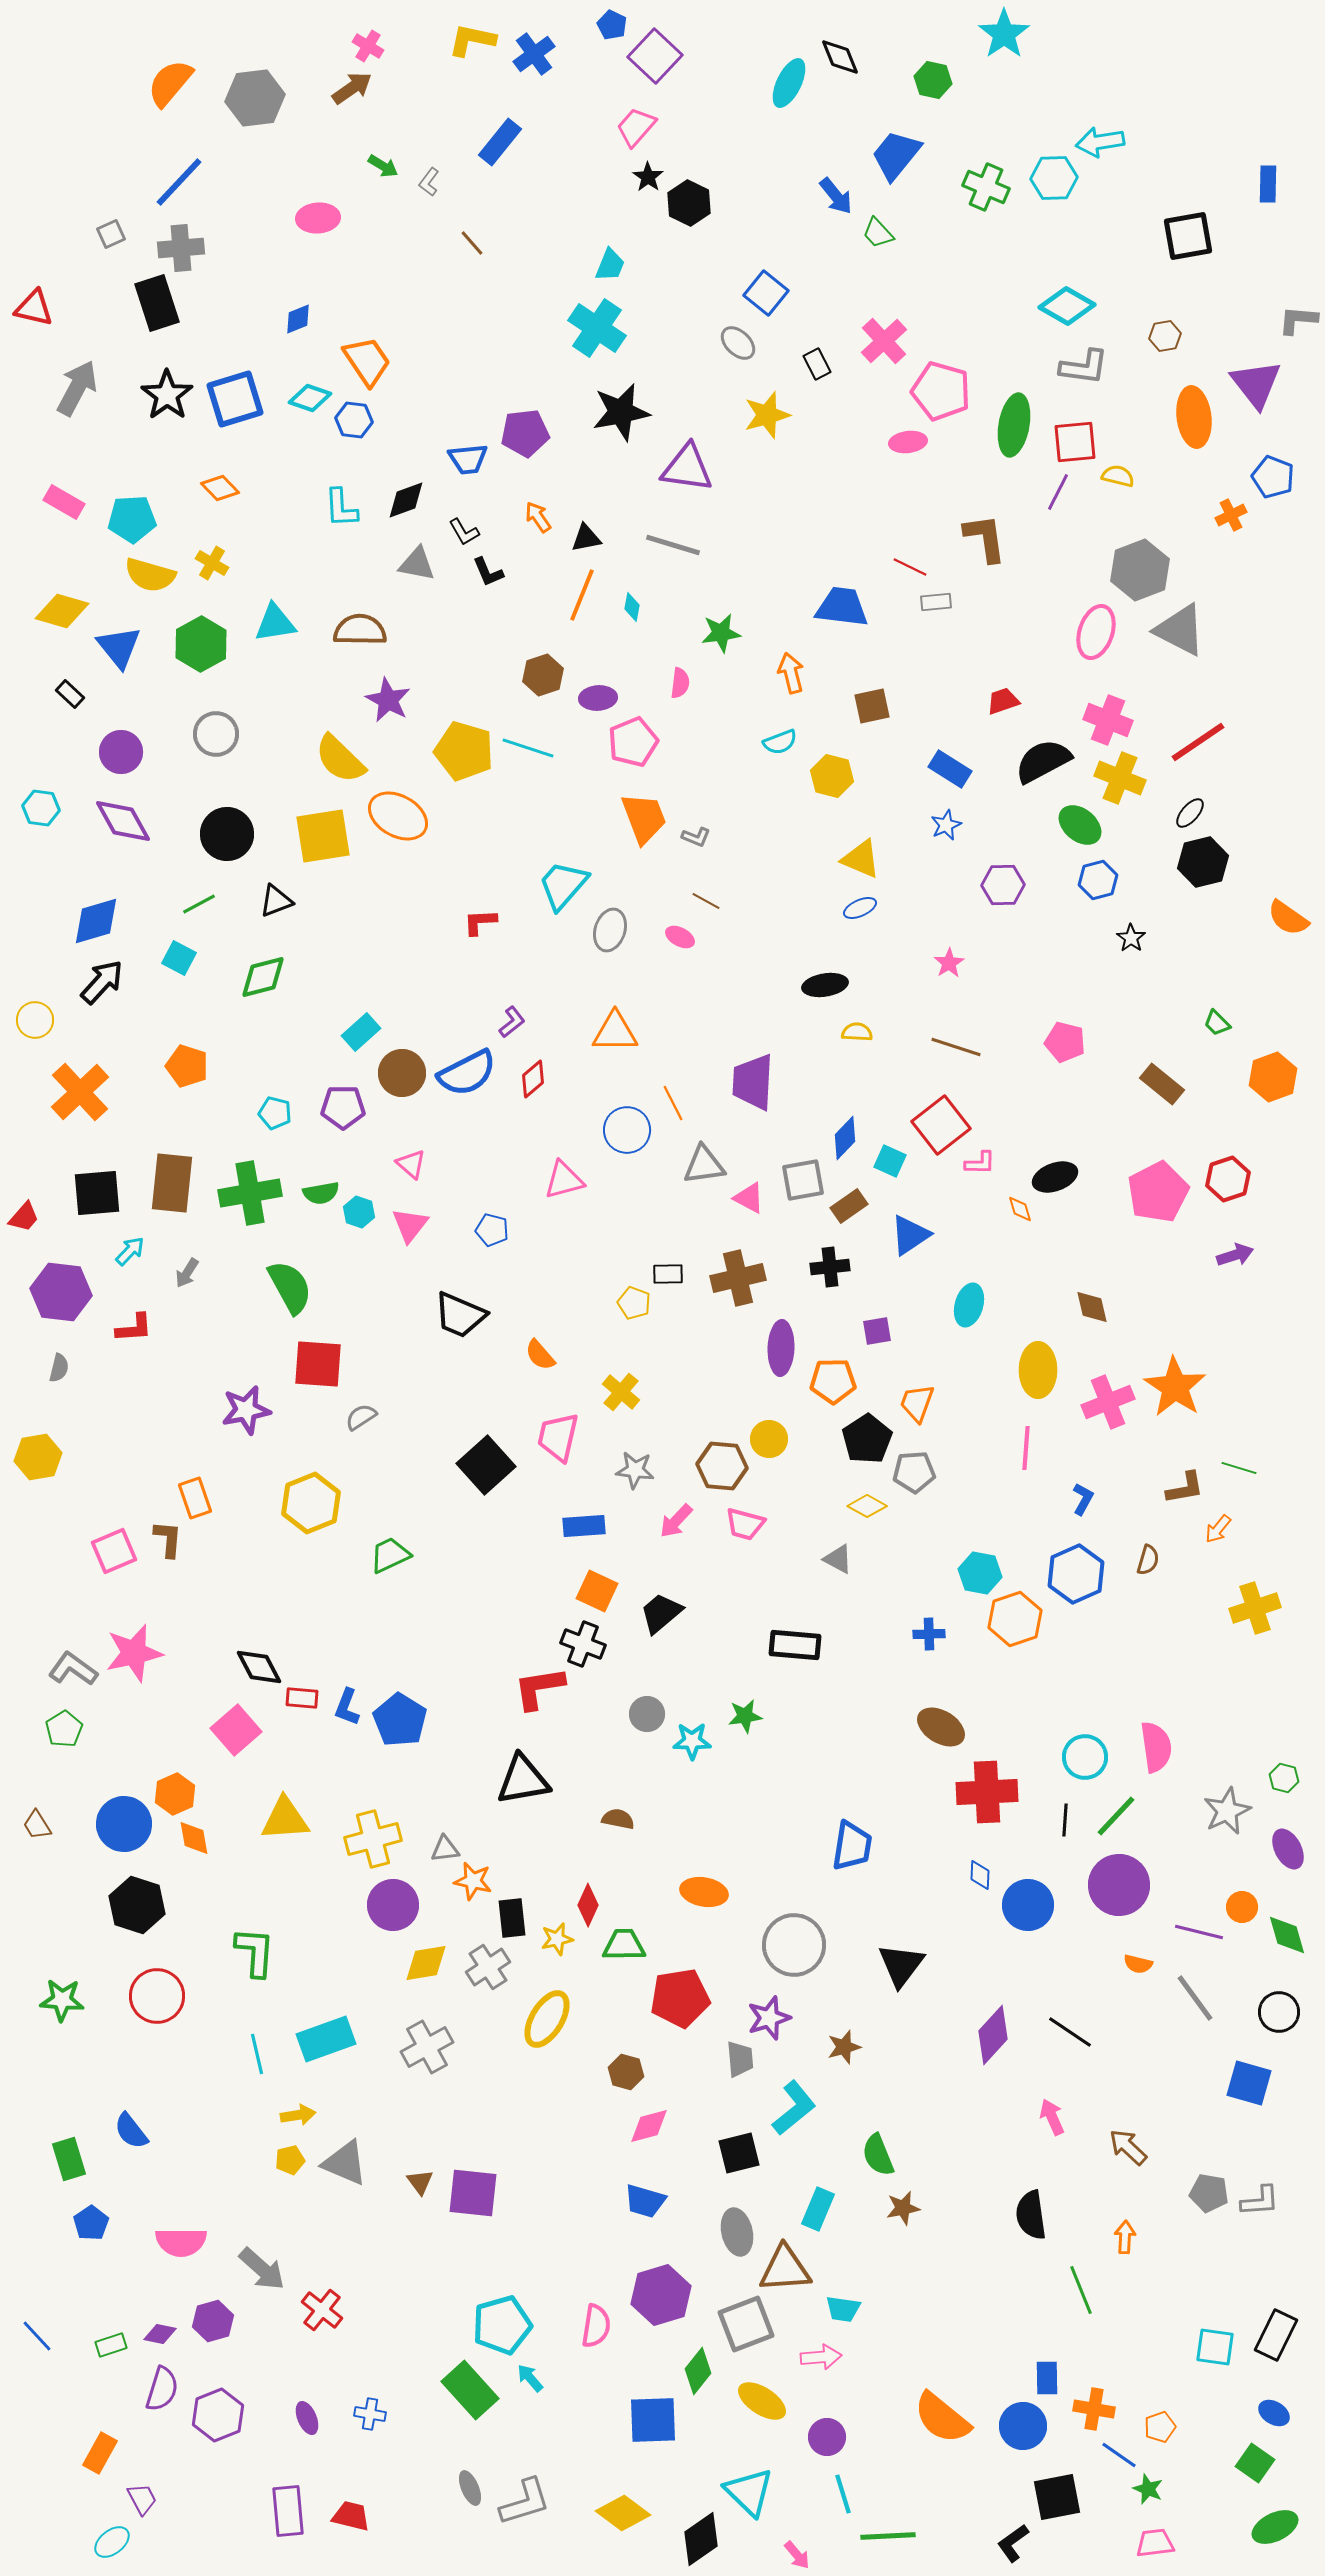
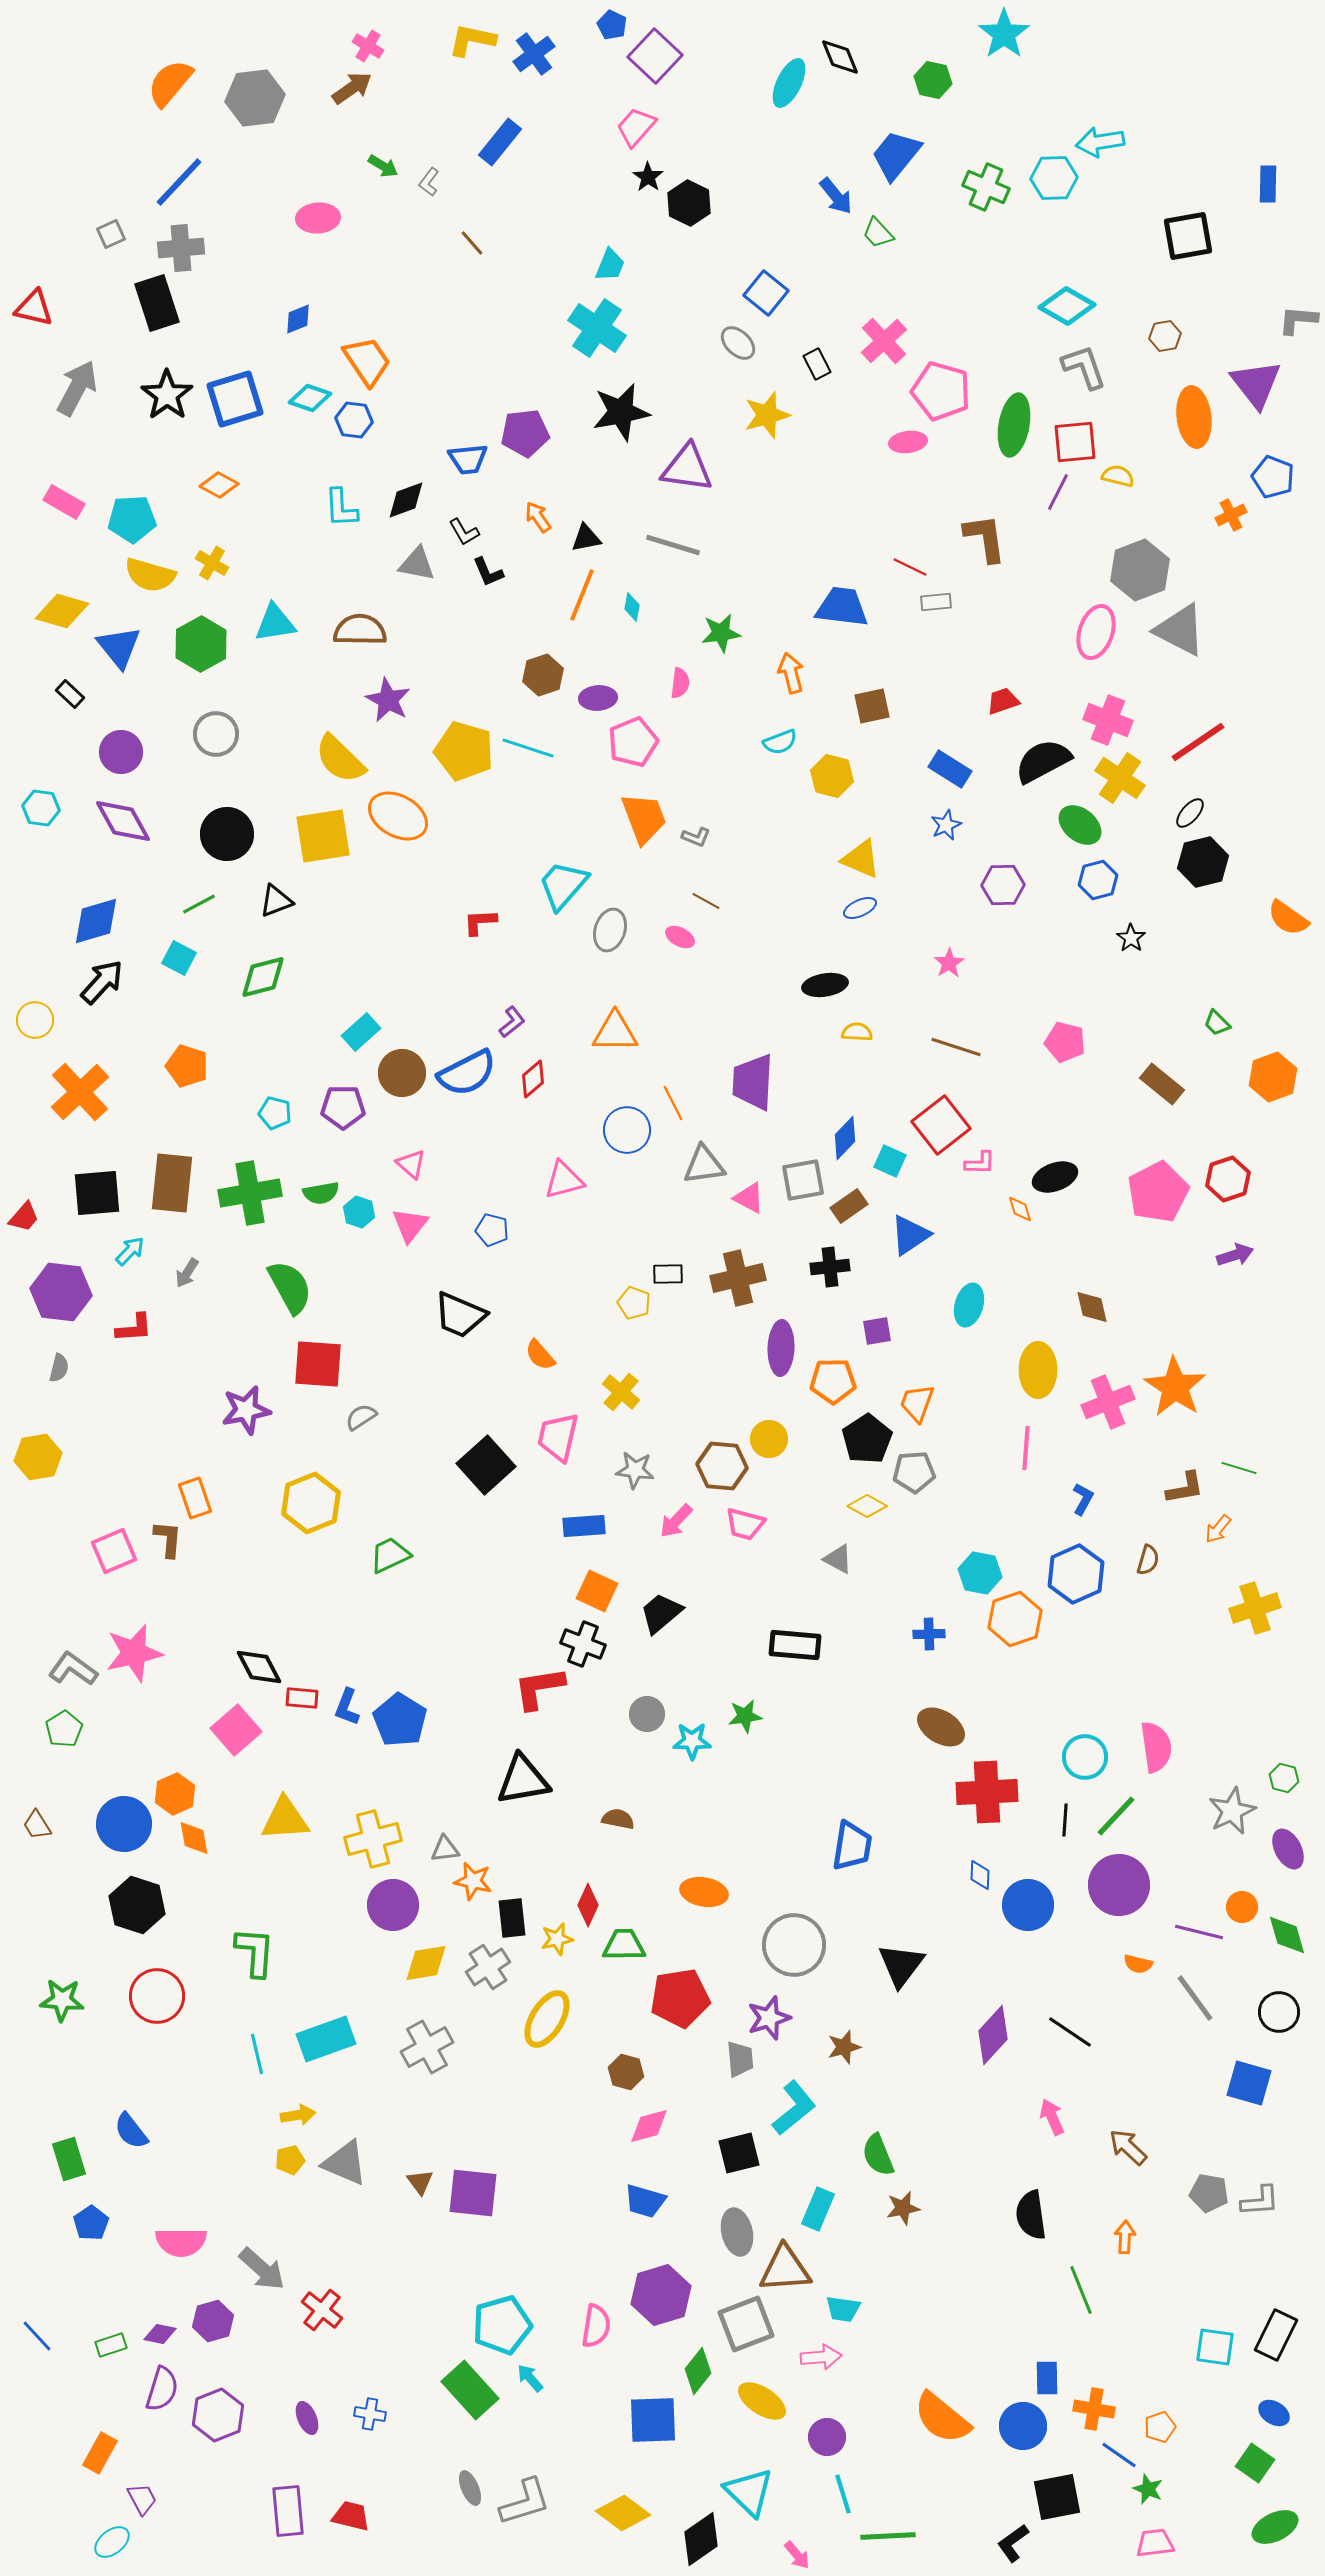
gray L-shape at (1084, 367): rotated 117 degrees counterclockwise
orange diamond at (220, 488): moved 1 px left, 3 px up; rotated 18 degrees counterclockwise
yellow cross at (1120, 778): rotated 12 degrees clockwise
gray star at (1227, 1811): moved 5 px right
